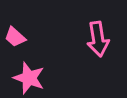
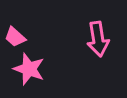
pink star: moved 9 px up
